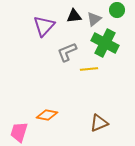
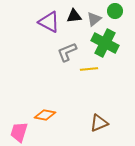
green circle: moved 2 px left, 1 px down
purple triangle: moved 5 px right, 4 px up; rotated 45 degrees counterclockwise
orange diamond: moved 2 px left
